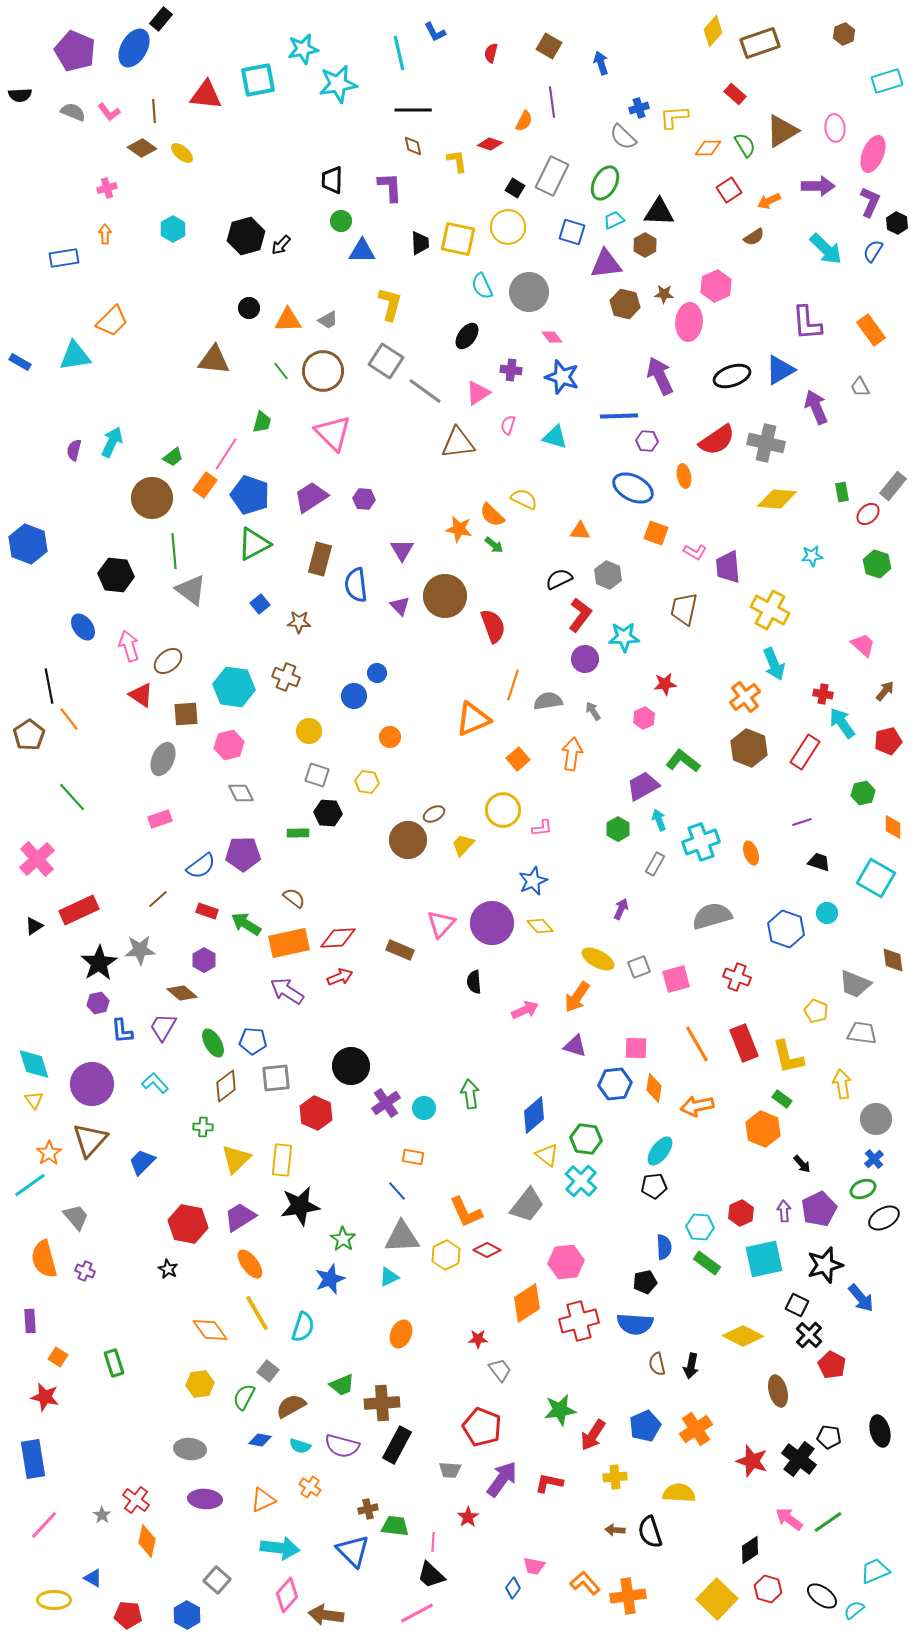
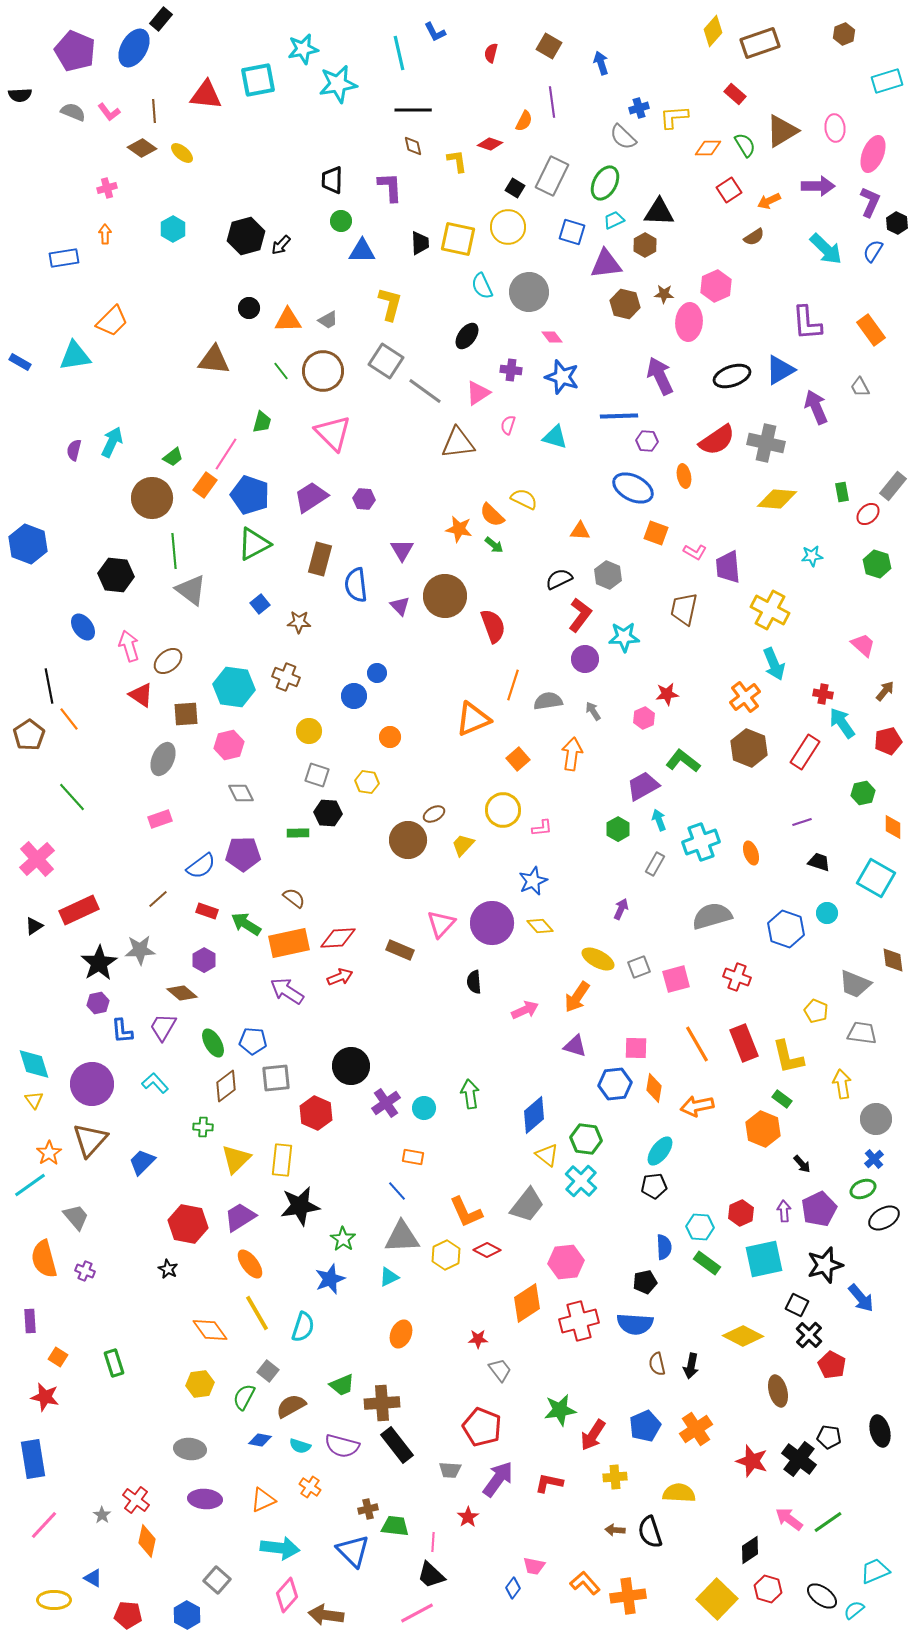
red star at (665, 684): moved 2 px right, 10 px down
black rectangle at (397, 1445): rotated 66 degrees counterclockwise
purple arrow at (502, 1479): moved 4 px left
